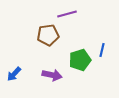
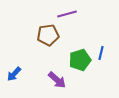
blue line: moved 1 px left, 3 px down
purple arrow: moved 5 px right, 5 px down; rotated 30 degrees clockwise
